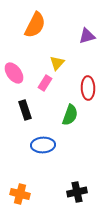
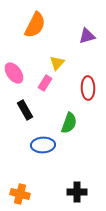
black rectangle: rotated 12 degrees counterclockwise
green semicircle: moved 1 px left, 8 px down
black cross: rotated 12 degrees clockwise
